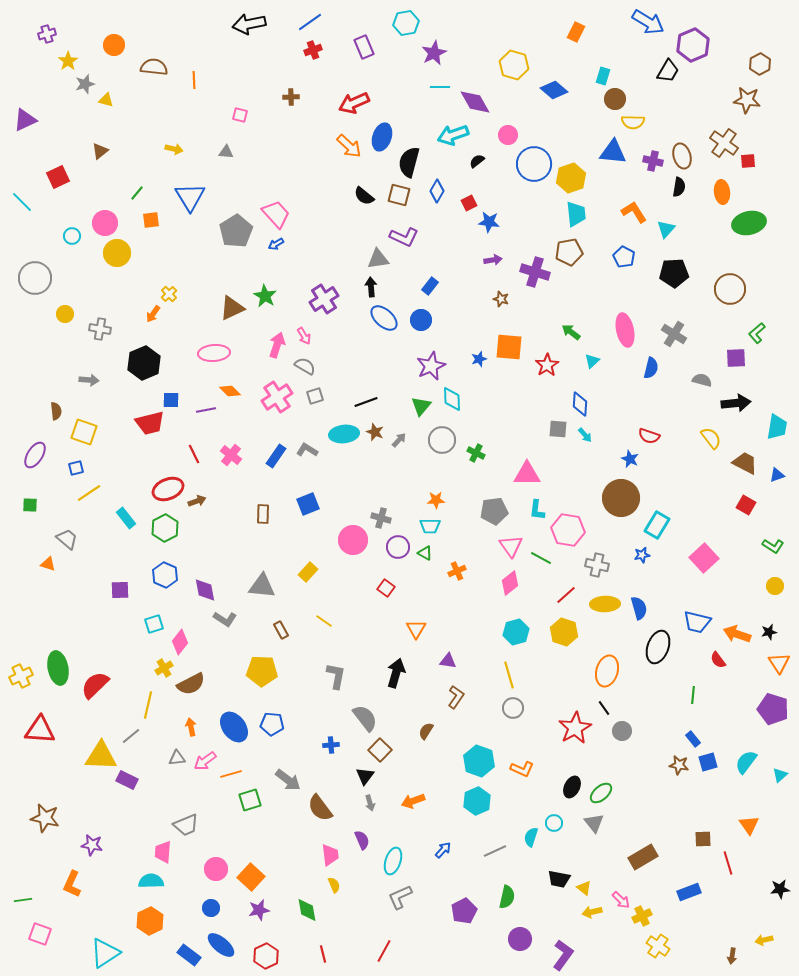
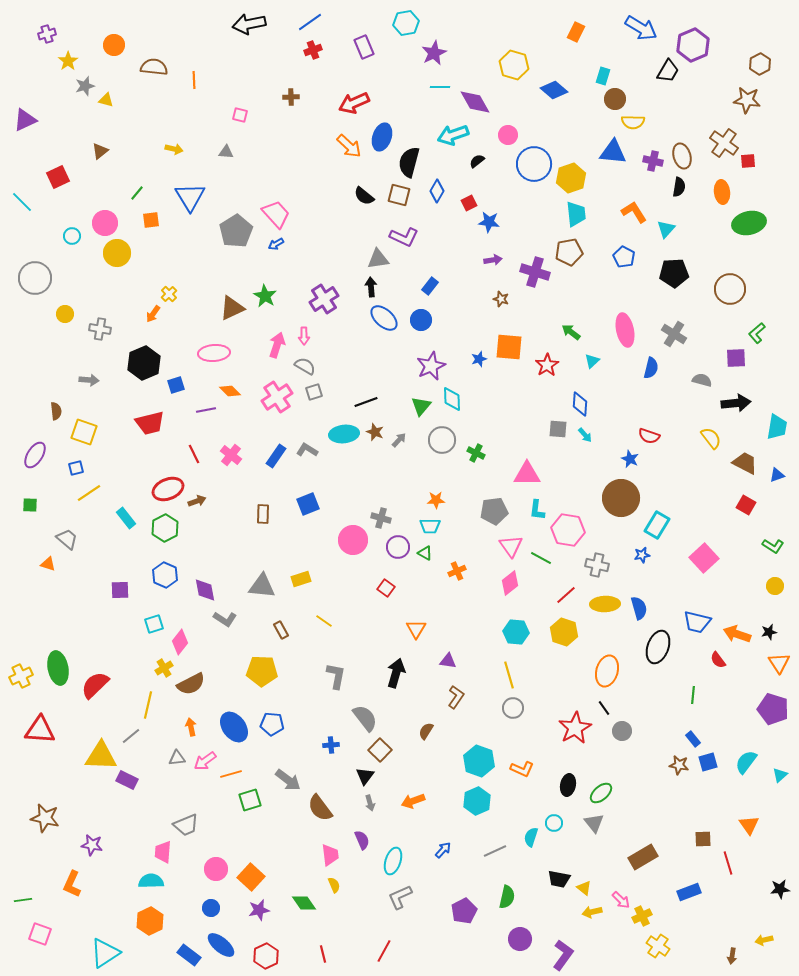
blue arrow at (648, 22): moved 7 px left, 6 px down
gray star at (85, 84): moved 2 px down
pink arrow at (304, 336): rotated 30 degrees clockwise
gray square at (315, 396): moved 1 px left, 4 px up
blue square at (171, 400): moved 5 px right, 15 px up; rotated 18 degrees counterclockwise
yellow rectangle at (308, 572): moved 7 px left, 7 px down; rotated 30 degrees clockwise
cyan hexagon at (516, 632): rotated 20 degrees clockwise
black ellipse at (572, 787): moved 4 px left, 2 px up; rotated 15 degrees counterclockwise
green diamond at (307, 910): moved 3 px left, 7 px up; rotated 25 degrees counterclockwise
